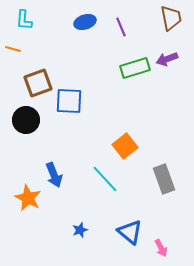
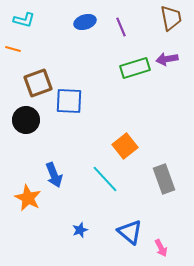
cyan L-shape: rotated 80 degrees counterclockwise
purple arrow: rotated 10 degrees clockwise
